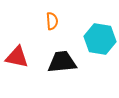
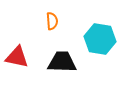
black trapezoid: rotated 8 degrees clockwise
